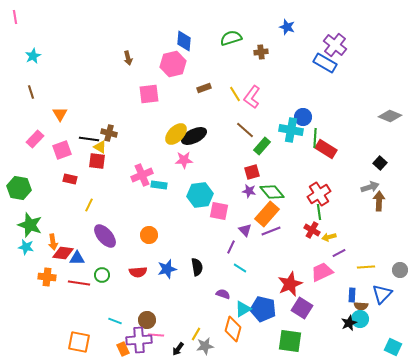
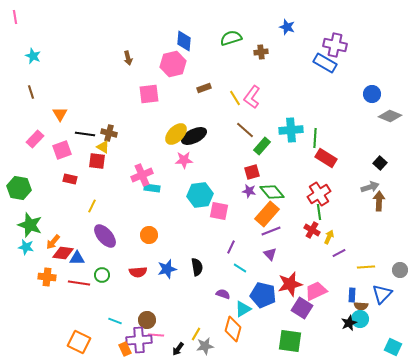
purple cross at (335, 45): rotated 25 degrees counterclockwise
cyan star at (33, 56): rotated 21 degrees counterclockwise
yellow line at (235, 94): moved 4 px down
blue circle at (303, 117): moved 69 px right, 23 px up
cyan cross at (291, 130): rotated 15 degrees counterclockwise
black line at (89, 139): moved 4 px left, 5 px up
yellow triangle at (100, 147): moved 3 px right
red rectangle at (326, 149): moved 9 px down
cyan rectangle at (159, 185): moved 7 px left, 3 px down
yellow line at (89, 205): moved 3 px right, 1 px down
purple triangle at (245, 230): moved 25 px right, 24 px down
yellow arrow at (329, 237): rotated 128 degrees clockwise
orange arrow at (53, 242): rotated 49 degrees clockwise
pink trapezoid at (322, 272): moved 6 px left, 19 px down
red star at (290, 284): rotated 10 degrees clockwise
blue pentagon at (263, 309): moved 14 px up
orange square at (79, 342): rotated 15 degrees clockwise
orange rectangle at (123, 349): moved 2 px right
